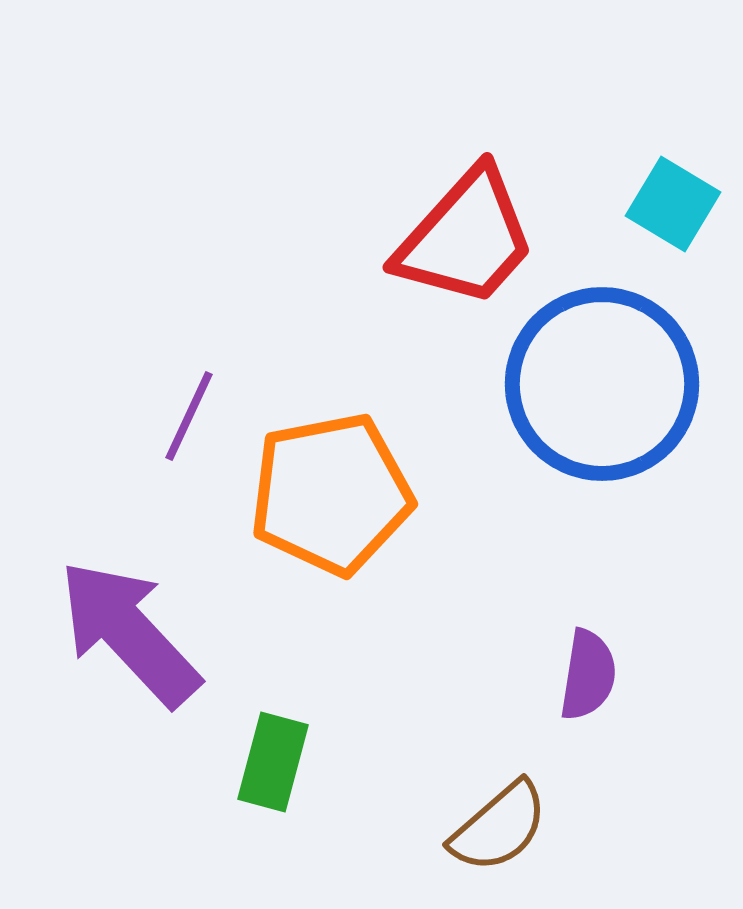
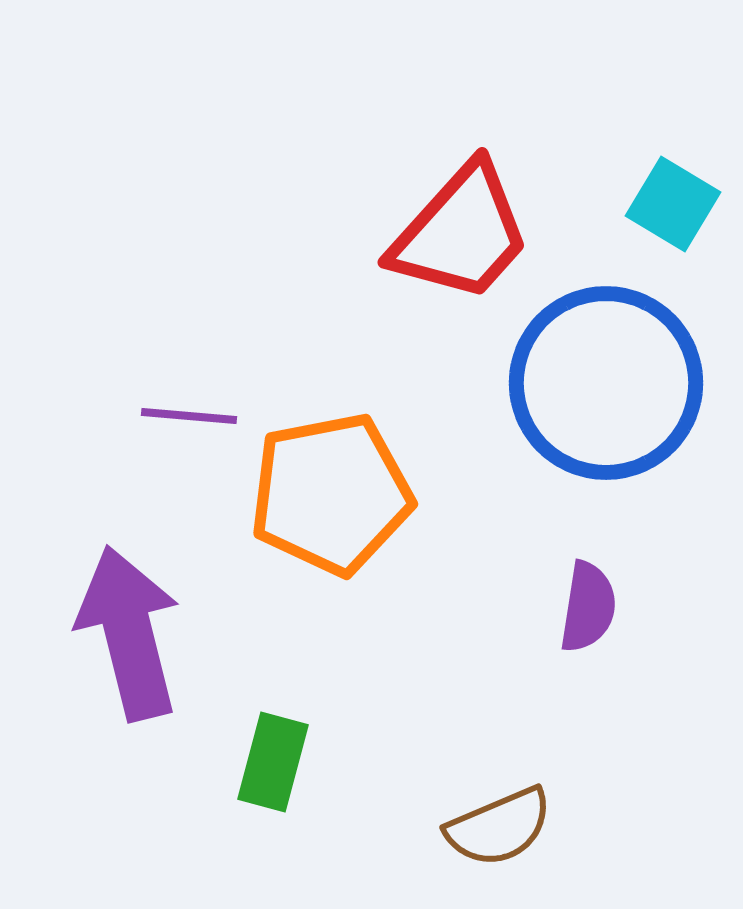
red trapezoid: moved 5 px left, 5 px up
blue circle: moved 4 px right, 1 px up
purple line: rotated 70 degrees clockwise
purple arrow: rotated 29 degrees clockwise
purple semicircle: moved 68 px up
brown semicircle: rotated 18 degrees clockwise
